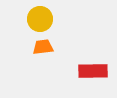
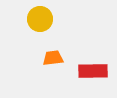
orange trapezoid: moved 10 px right, 11 px down
